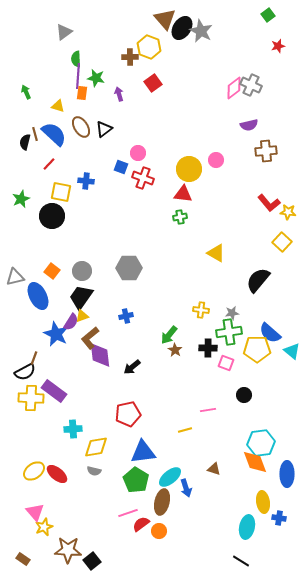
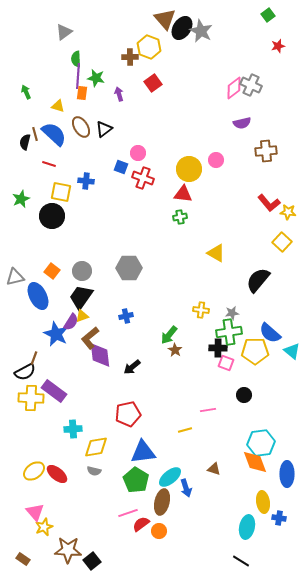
purple semicircle at (249, 125): moved 7 px left, 2 px up
red line at (49, 164): rotated 64 degrees clockwise
black cross at (208, 348): moved 10 px right
yellow pentagon at (257, 349): moved 2 px left, 2 px down
